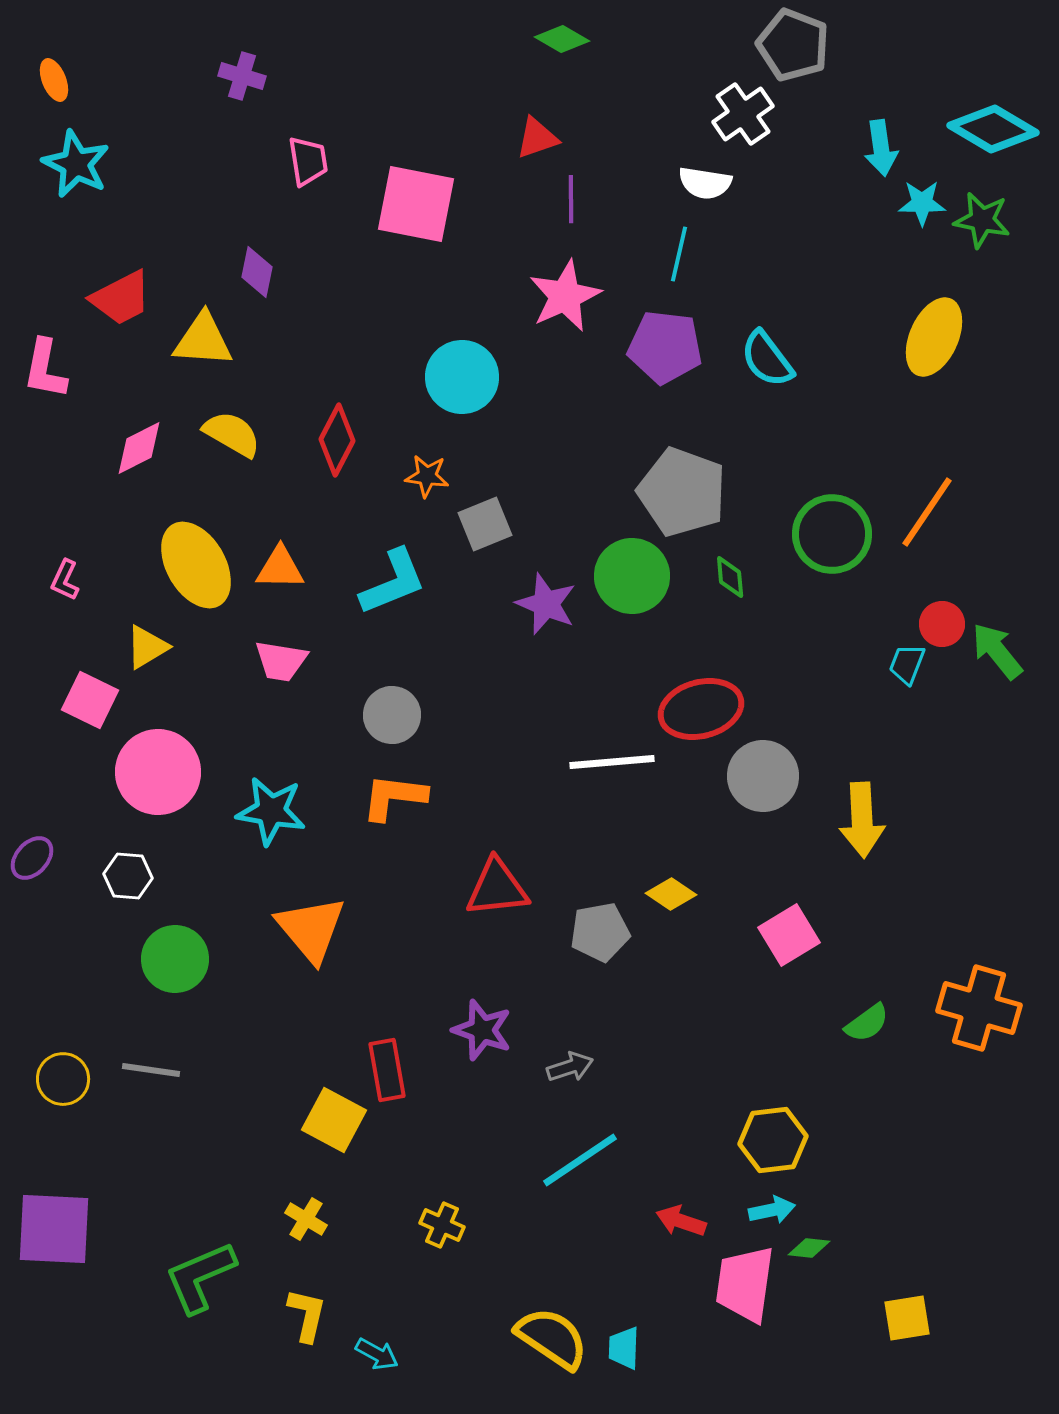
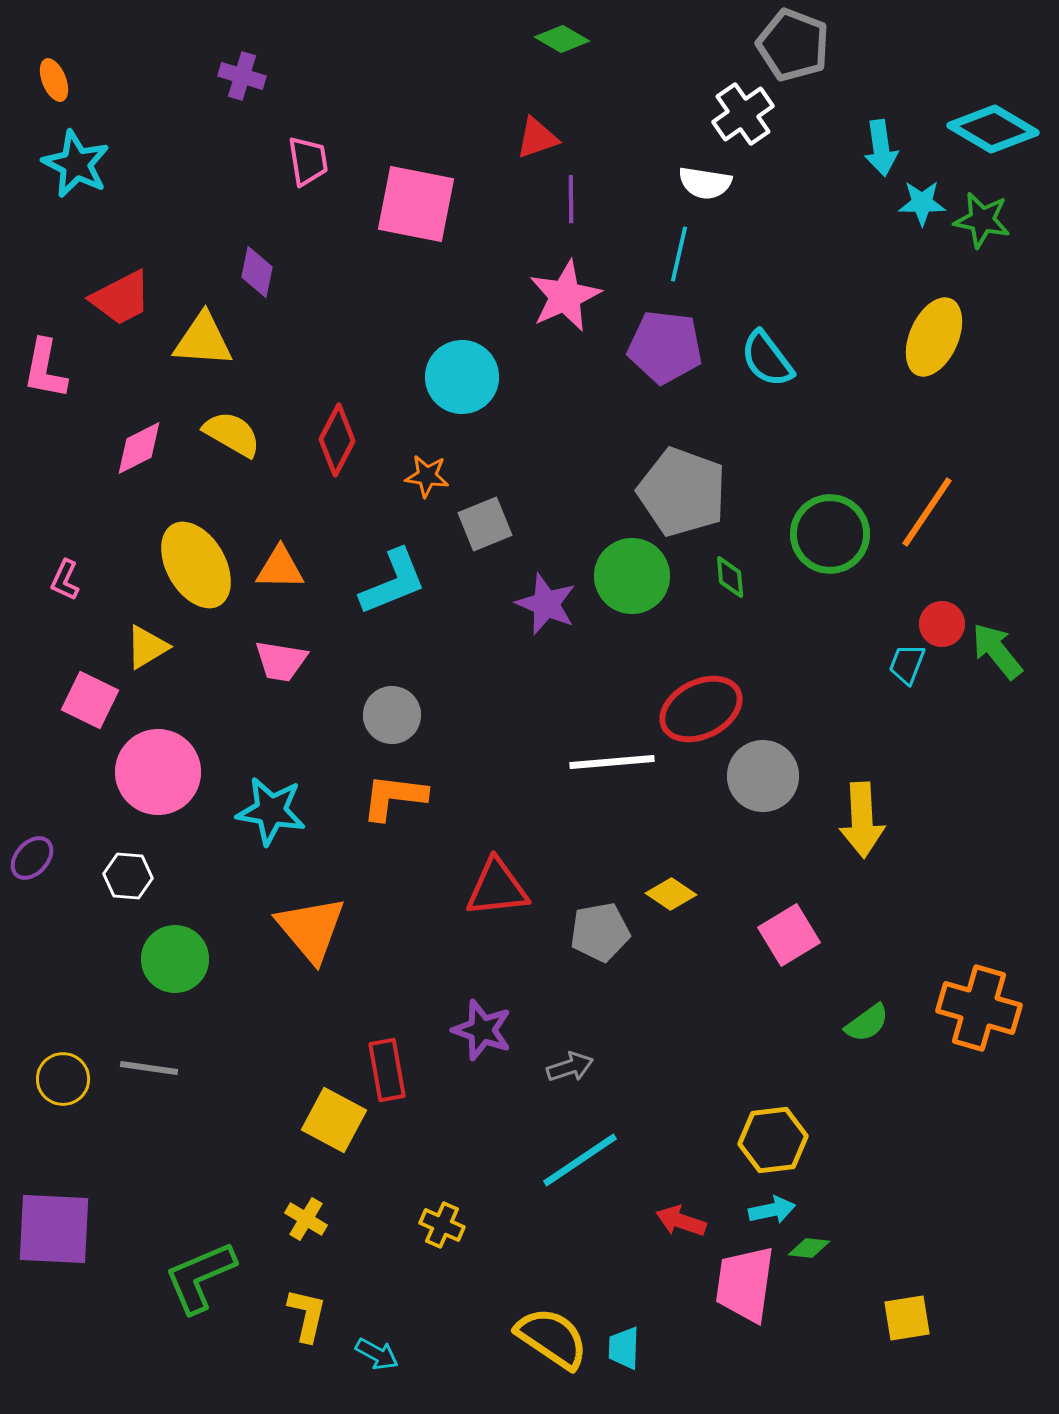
green circle at (832, 534): moved 2 px left
red ellipse at (701, 709): rotated 12 degrees counterclockwise
gray line at (151, 1070): moved 2 px left, 2 px up
